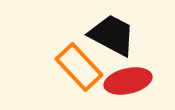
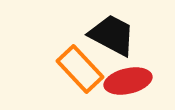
orange rectangle: moved 1 px right, 2 px down
